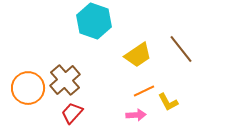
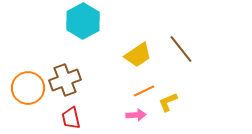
cyan hexagon: moved 11 px left; rotated 12 degrees clockwise
brown cross: rotated 20 degrees clockwise
yellow L-shape: rotated 95 degrees clockwise
red trapezoid: moved 1 px left, 5 px down; rotated 55 degrees counterclockwise
